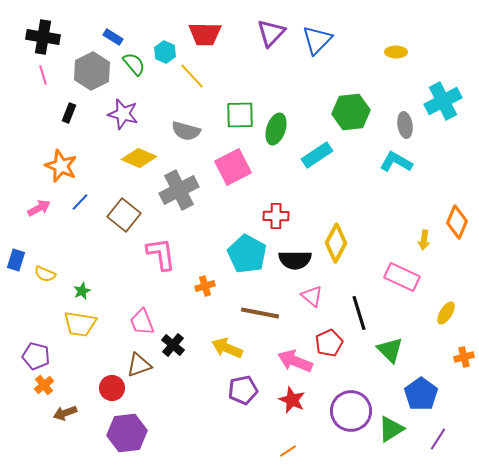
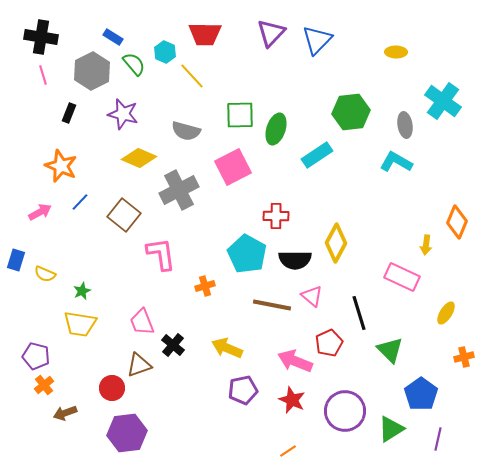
black cross at (43, 37): moved 2 px left
cyan cross at (443, 101): rotated 27 degrees counterclockwise
pink arrow at (39, 208): moved 1 px right, 4 px down
yellow arrow at (424, 240): moved 2 px right, 5 px down
brown line at (260, 313): moved 12 px right, 8 px up
purple circle at (351, 411): moved 6 px left
purple line at (438, 439): rotated 20 degrees counterclockwise
